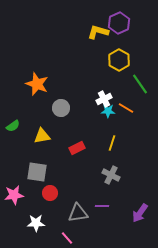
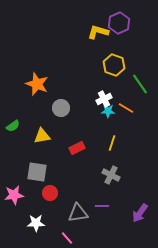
yellow hexagon: moved 5 px left, 5 px down; rotated 10 degrees counterclockwise
